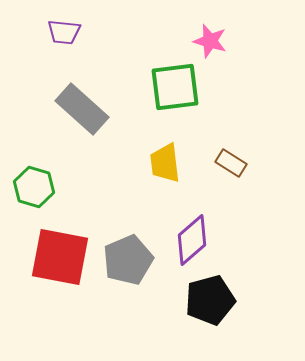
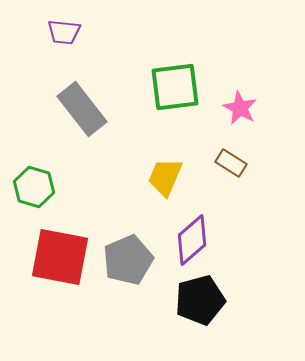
pink star: moved 30 px right, 67 px down; rotated 12 degrees clockwise
gray rectangle: rotated 10 degrees clockwise
yellow trapezoid: moved 14 px down; rotated 30 degrees clockwise
black pentagon: moved 10 px left
